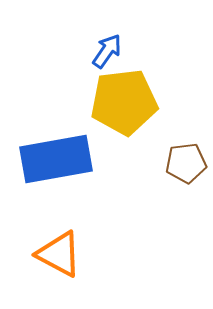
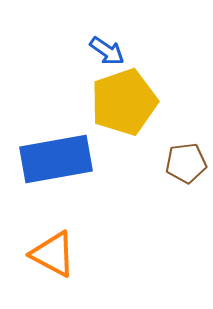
blue arrow: rotated 90 degrees clockwise
yellow pentagon: rotated 12 degrees counterclockwise
orange triangle: moved 6 px left
